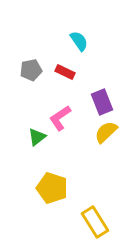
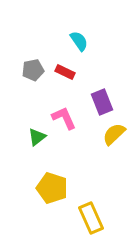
gray pentagon: moved 2 px right
pink L-shape: moved 4 px right; rotated 100 degrees clockwise
yellow semicircle: moved 8 px right, 2 px down
yellow rectangle: moved 4 px left, 4 px up; rotated 8 degrees clockwise
